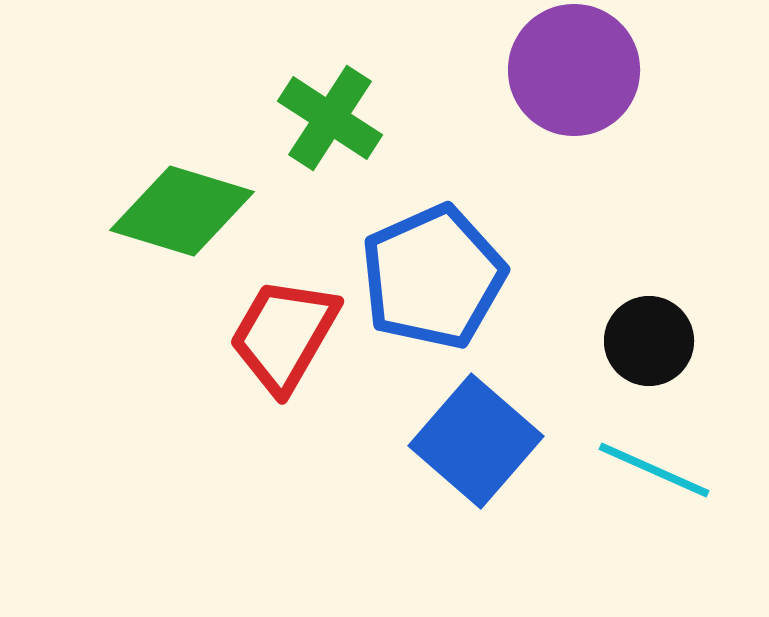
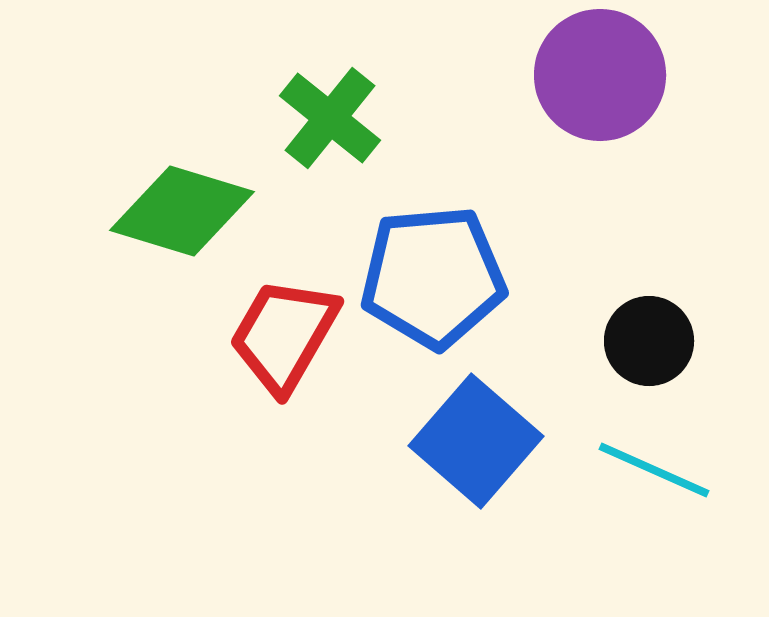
purple circle: moved 26 px right, 5 px down
green cross: rotated 6 degrees clockwise
blue pentagon: rotated 19 degrees clockwise
